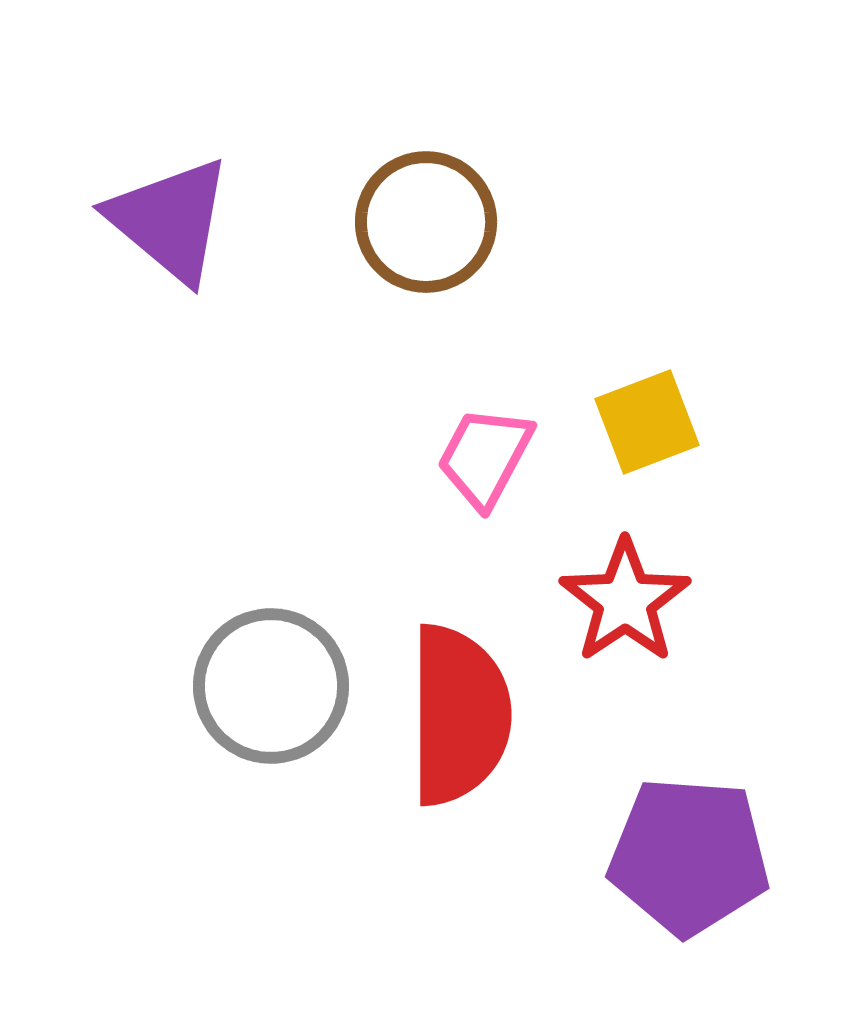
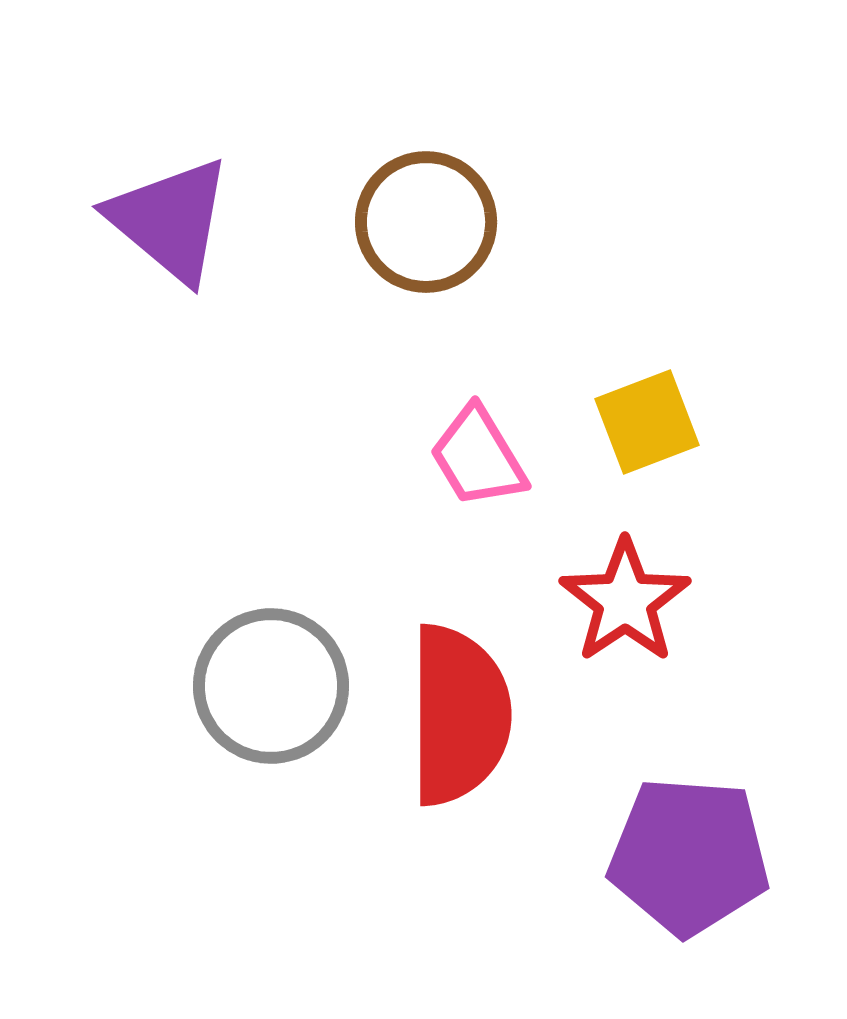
pink trapezoid: moved 7 px left; rotated 59 degrees counterclockwise
